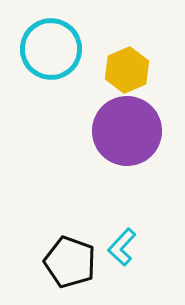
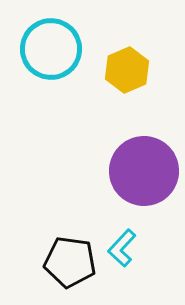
purple circle: moved 17 px right, 40 px down
cyan L-shape: moved 1 px down
black pentagon: rotated 12 degrees counterclockwise
